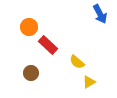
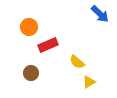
blue arrow: rotated 18 degrees counterclockwise
red rectangle: rotated 66 degrees counterclockwise
